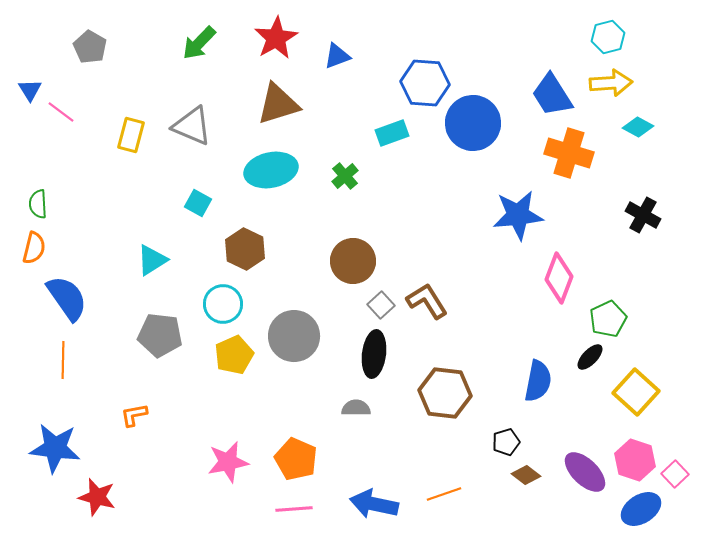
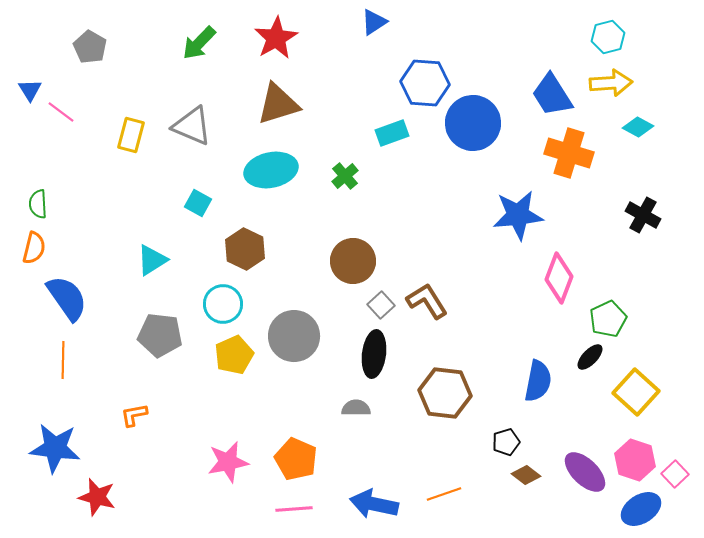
blue triangle at (337, 56): moved 37 px right, 34 px up; rotated 12 degrees counterclockwise
